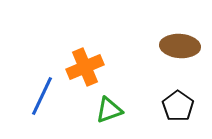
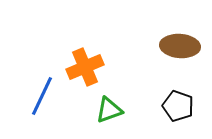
black pentagon: rotated 16 degrees counterclockwise
